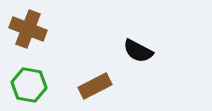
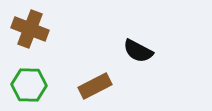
brown cross: moved 2 px right
green hexagon: rotated 8 degrees counterclockwise
